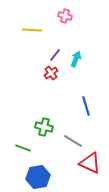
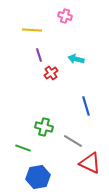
purple line: moved 16 px left; rotated 56 degrees counterclockwise
cyan arrow: rotated 98 degrees counterclockwise
